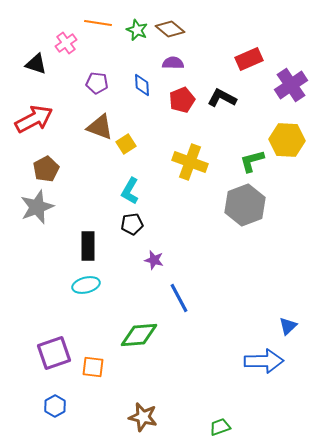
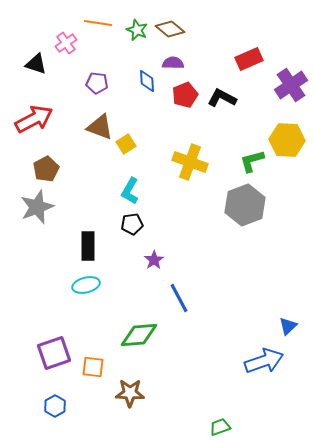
blue diamond: moved 5 px right, 4 px up
red pentagon: moved 3 px right, 5 px up
purple star: rotated 24 degrees clockwise
blue arrow: rotated 18 degrees counterclockwise
brown star: moved 13 px left, 24 px up; rotated 12 degrees counterclockwise
